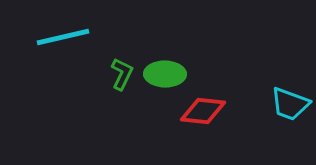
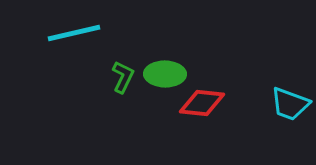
cyan line: moved 11 px right, 4 px up
green L-shape: moved 1 px right, 3 px down
red diamond: moved 1 px left, 8 px up
